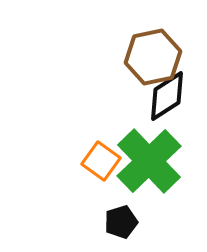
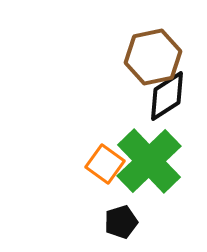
orange square: moved 4 px right, 3 px down
